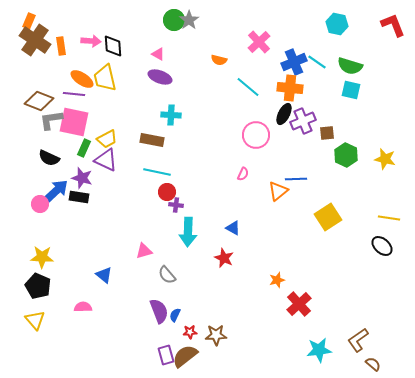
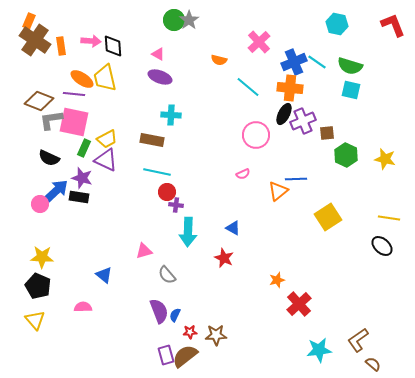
pink semicircle at (243, 174): rotated 40 degrees clockwise
